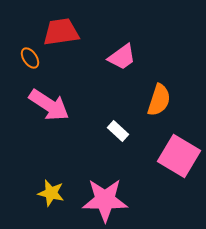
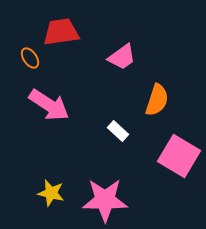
orange semicircle: moved 2 px left
